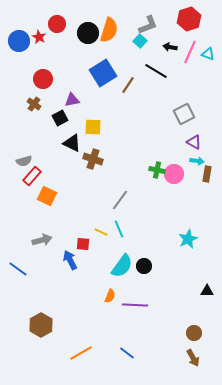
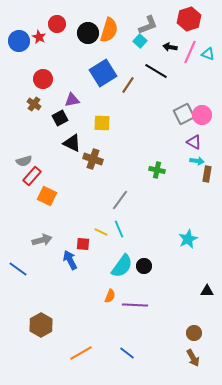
yellow square at (93, 127): moved 9 px right, 4 px up
pink circle at (174, 174): moved 28 px right, 59 px up
